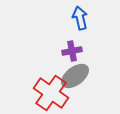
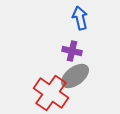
purple cross: rotated 24 degrees clockwise
